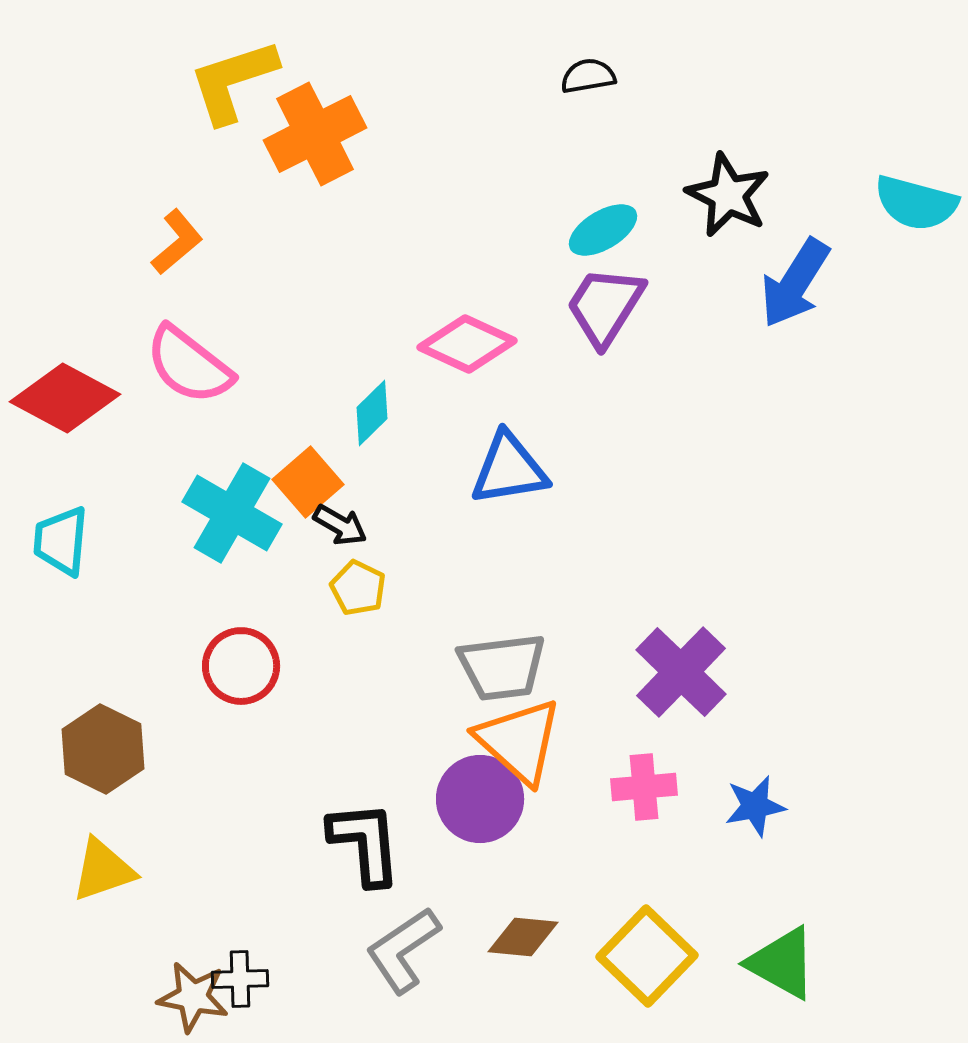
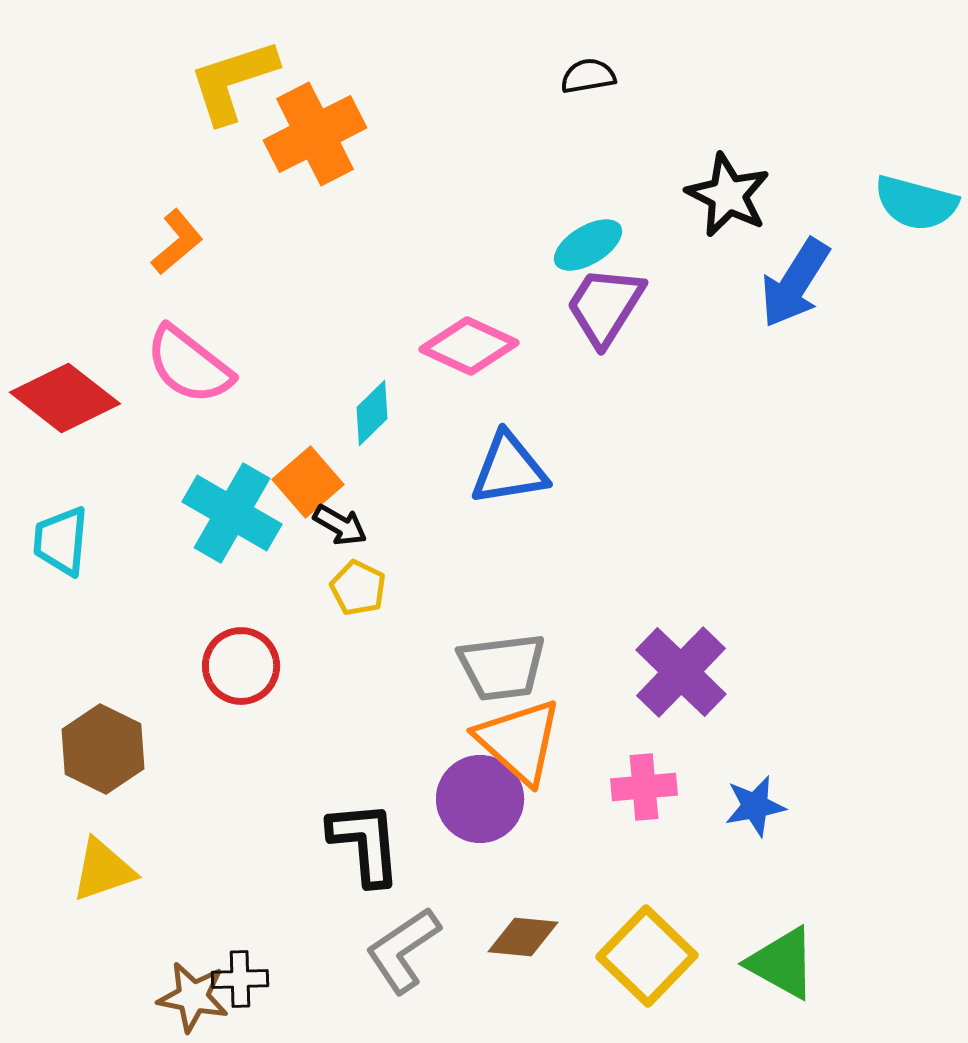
cyan ellipse: moved 15 px left, 15 px down
pink diamond: moved 2 px right, 2 px down
red diamond: rotated 10 degrees clockwise
